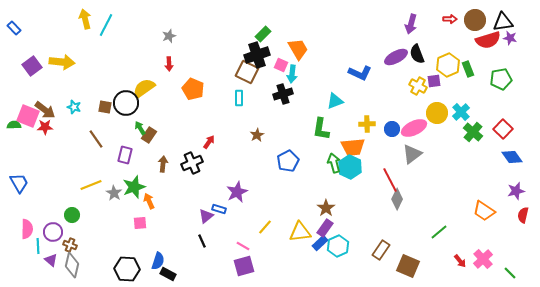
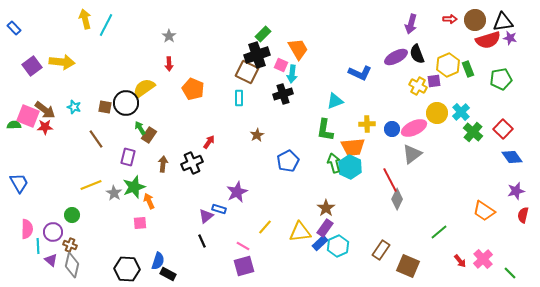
gray star at (169, 36): rotated 16 degrees counterclockwise
green L-shape at (321, 129): moved 4 px right, 1 px down
purple rectangle at (125, 155): moved 3 px right, 2 px down
